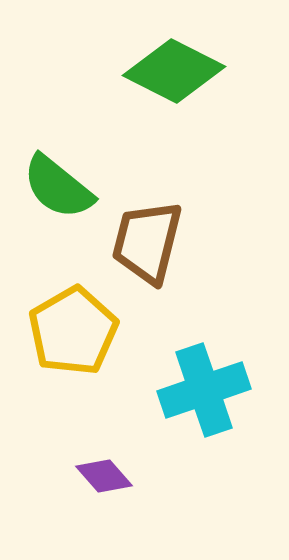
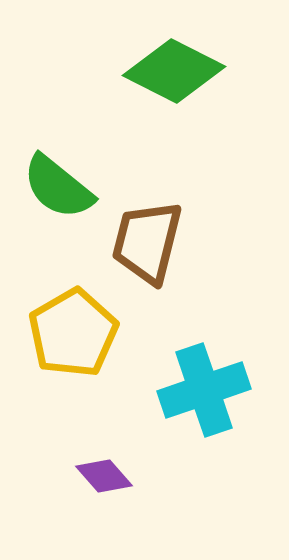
yellow pentagon: moved 2 px down
